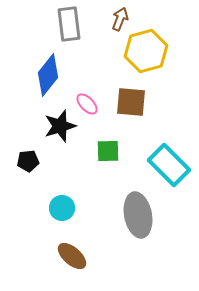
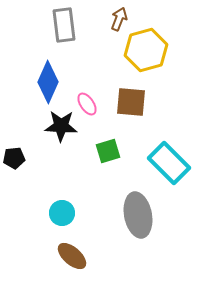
brown arrow: moved 1 px left
gray rectangle: moved 5 px left, 1 px down
yellow hexagon: moved 1 px up
blue diamond: moved 7 px down; rotated 15 degrees counterclockwise
pink ellipse: rotated 10 degrees clockwise
black star: moved 1 px right; rotated 20 degrees clockwise
green square: rotated 15 degrees counterclockwise
black pentagon: moved 14 px left, 3 px up
cyan rectangle: moved 2 px up
cyan circle: moved 5 px down
